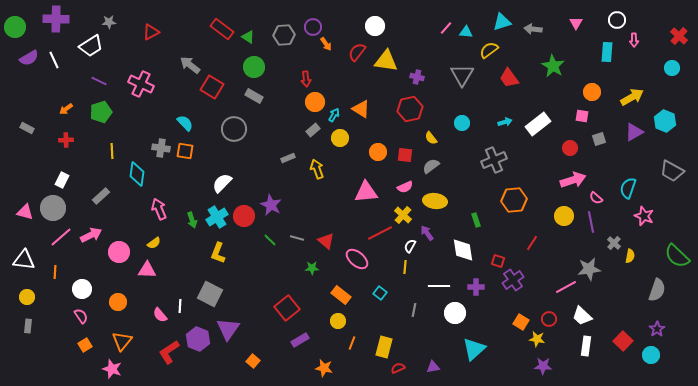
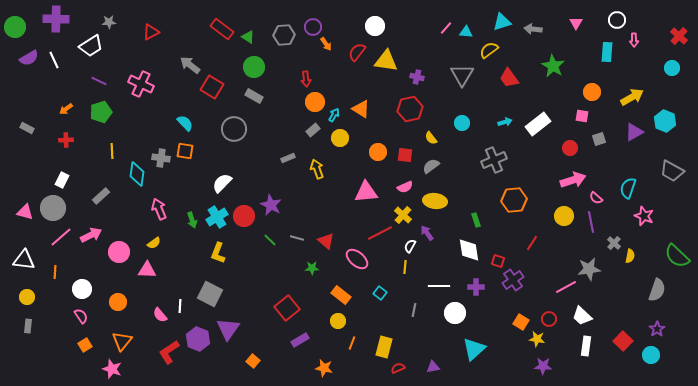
gray cross at (161, 148): moved 10 px down
white diamond at (463, 250): moved 6 px right
